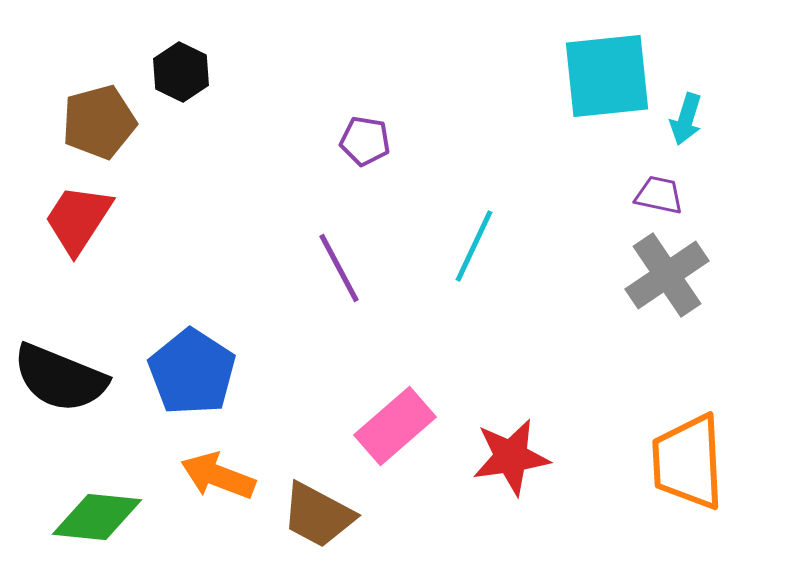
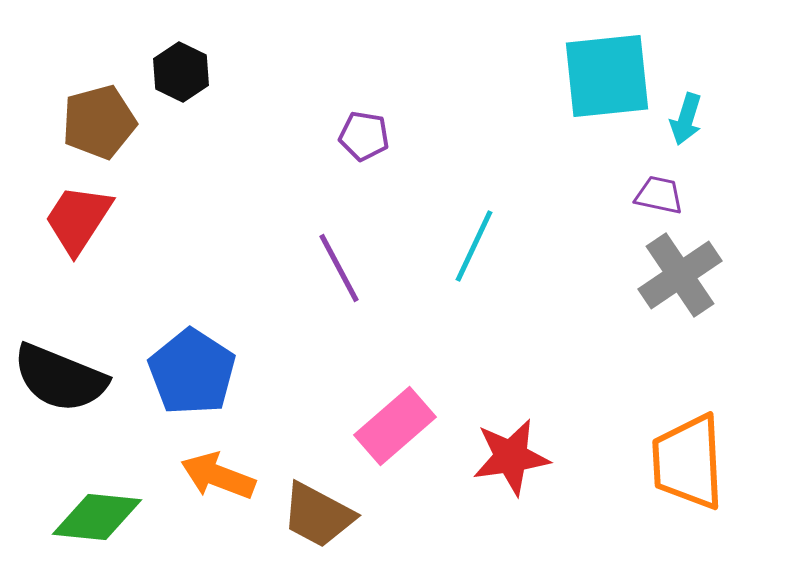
purple pentagon: moved 1 px left, 5 px up
gray cross: moved 13 px right
